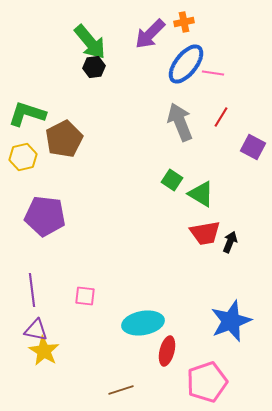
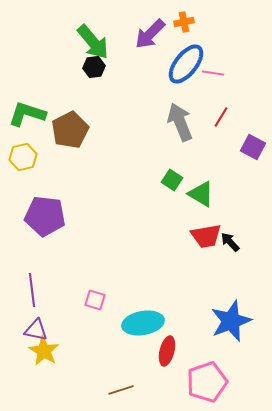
green arrow: moved 3 px right
brown pentagon: moved 6 px right, 9 px up
red trapezoid: moved 1 px right, 3 px down
black arrow: rotated 65 degrees counterclockwise
pink square: moved 10 px right, 4 px down; rotated 10 degrees clockwise
